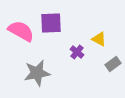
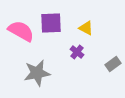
yellow triangle: moved 13 px left, 11 px up
